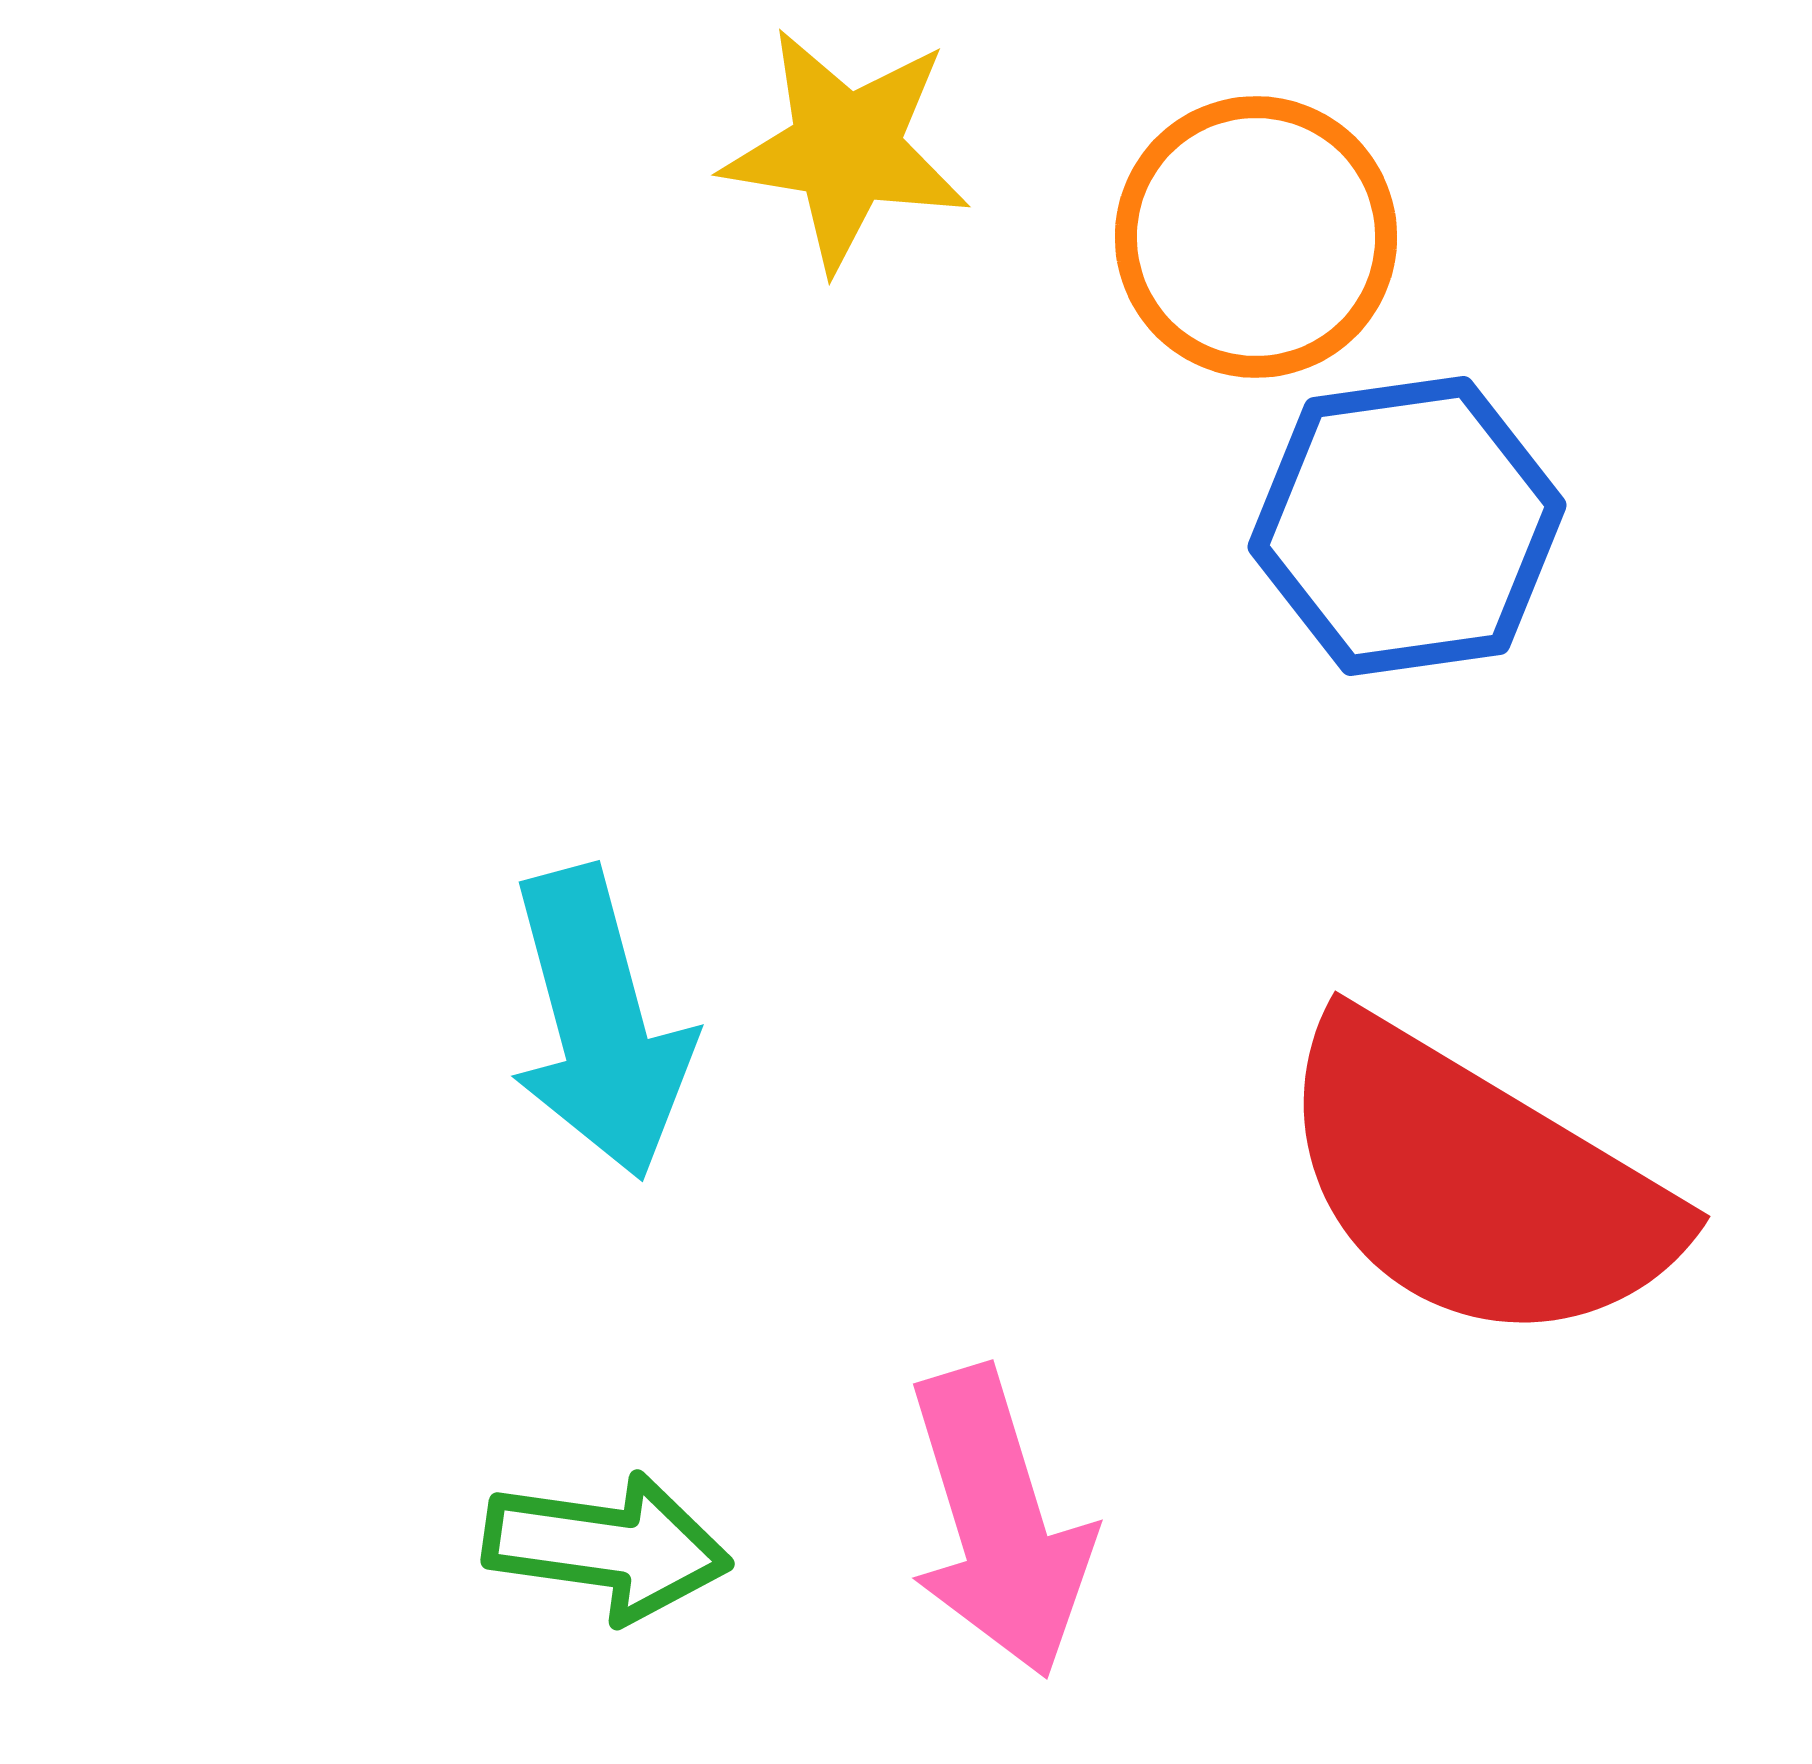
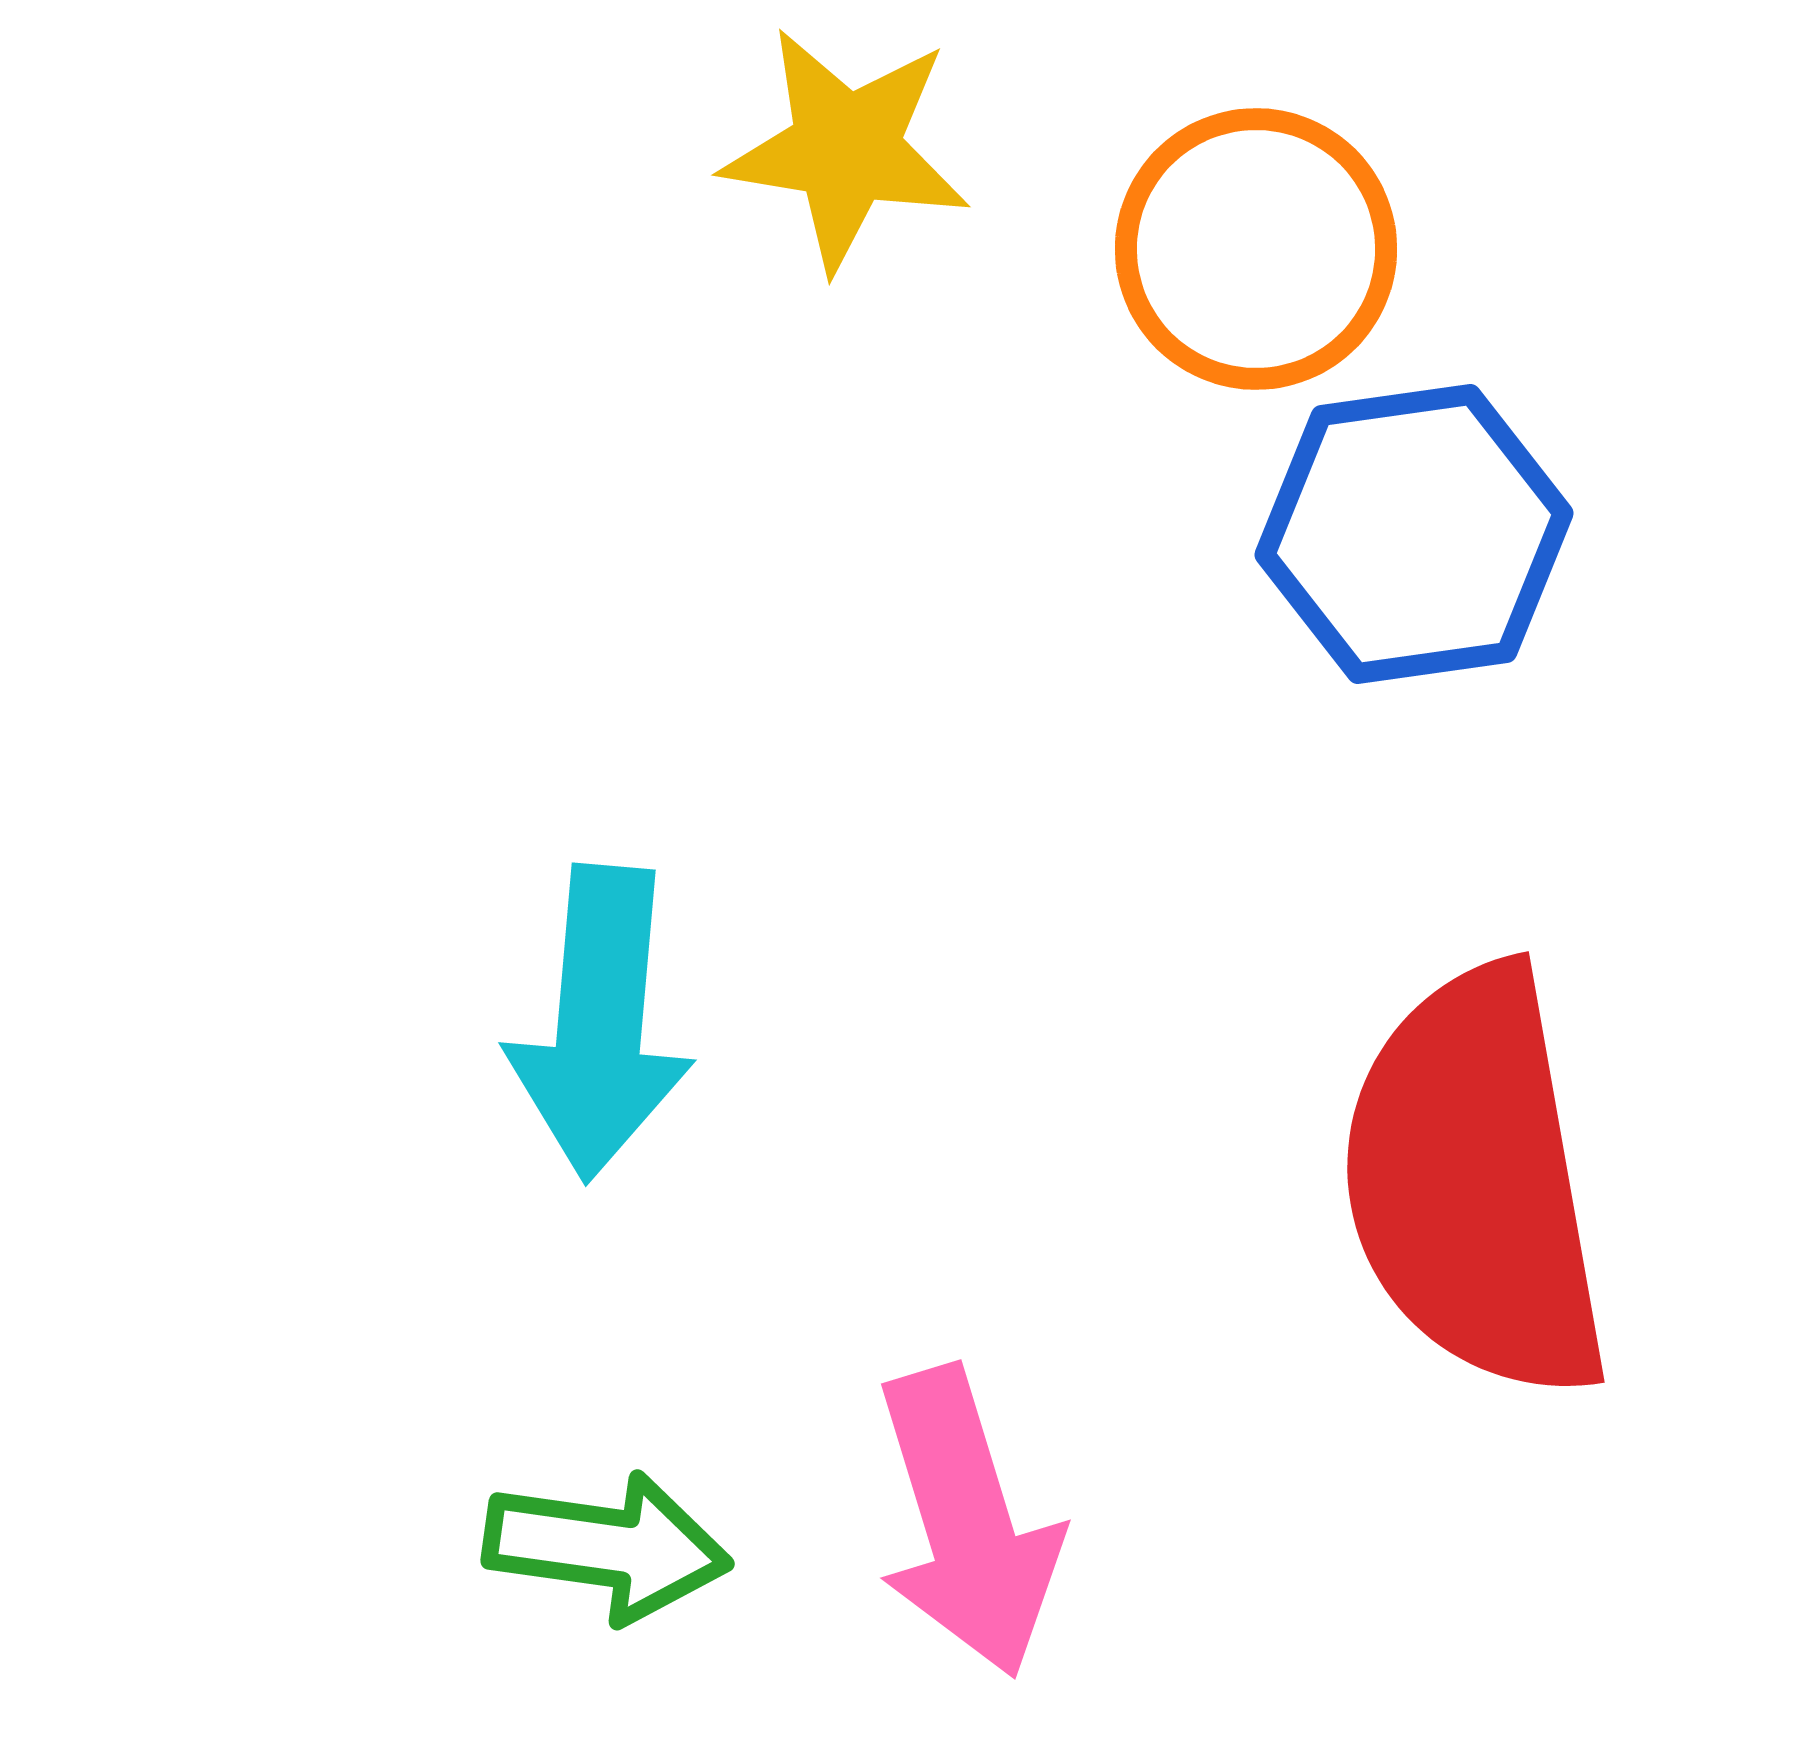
orange circle: moved 12 px down
blue hexagon: moved 7 px right, 8 px down
cyan arrow: rotated 20 degrees clockwise
red semicircle: rotated 49 degrees clockwise
pink arrow: moved 32 px left
